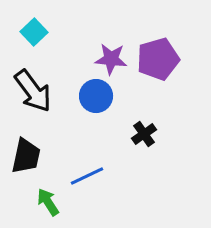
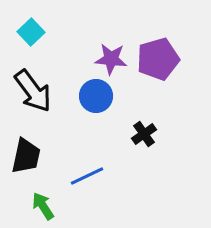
cyan square: moved 3 px left
green arrow: moved 5 px left, 4 px down
